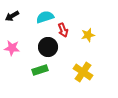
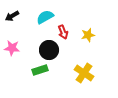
cyan semicircle: rotated 12 degrees counterclockwise
red arrow: moved 2 px down
black circle: moved 1 px right, 3 px down
yellow cross: moved 1 px right, 1 px down
